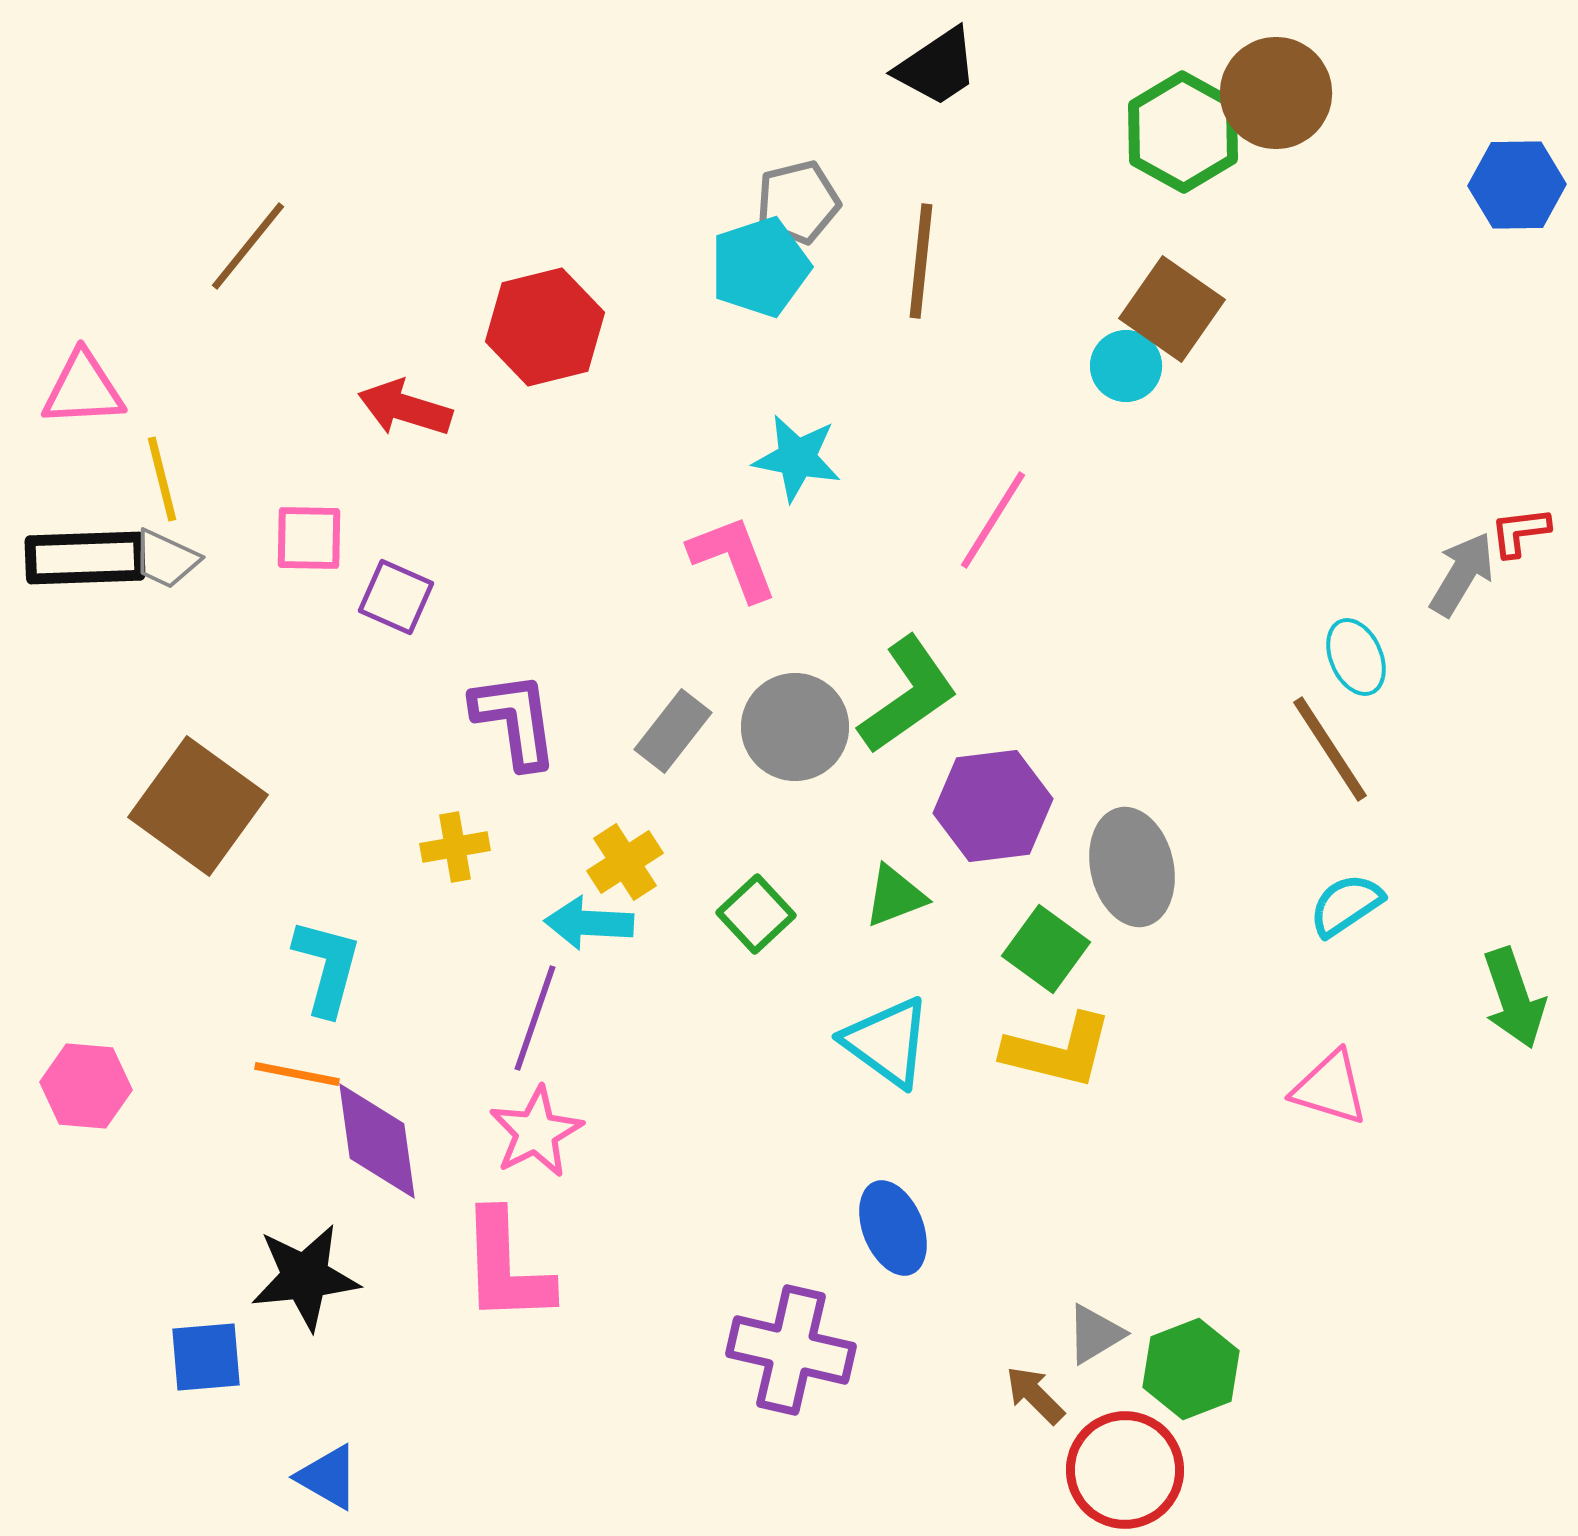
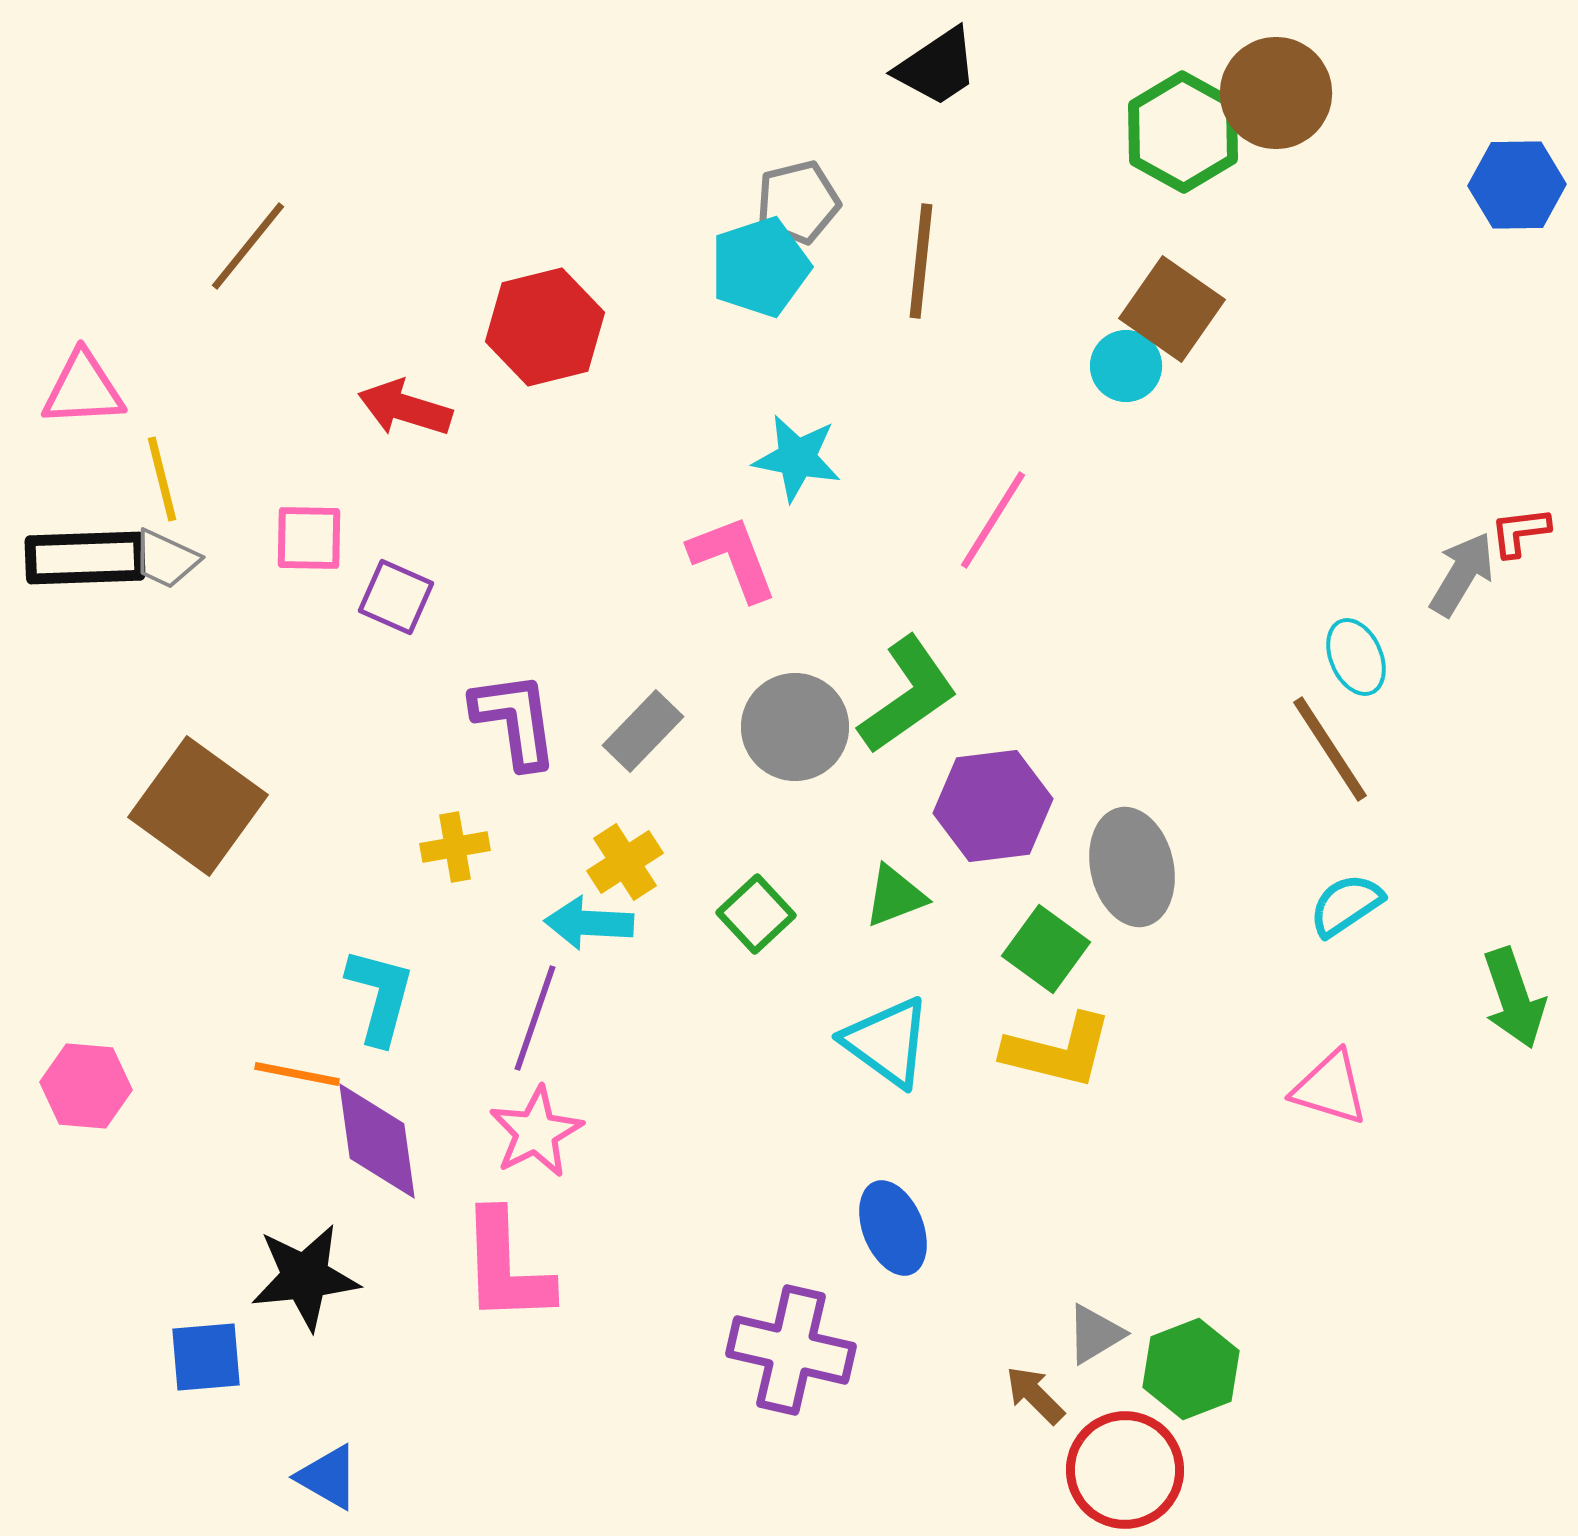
gray rectangle at (673, 731): moved 30 px left; rotated 6 degrees clockwise
cyan L-shape at (327, 967): moved 53 px right, 29 px down
